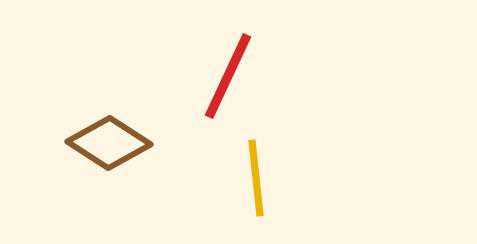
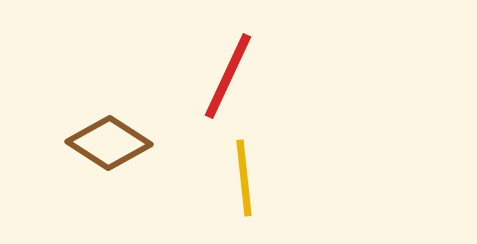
yellow line: moved 12 px left
